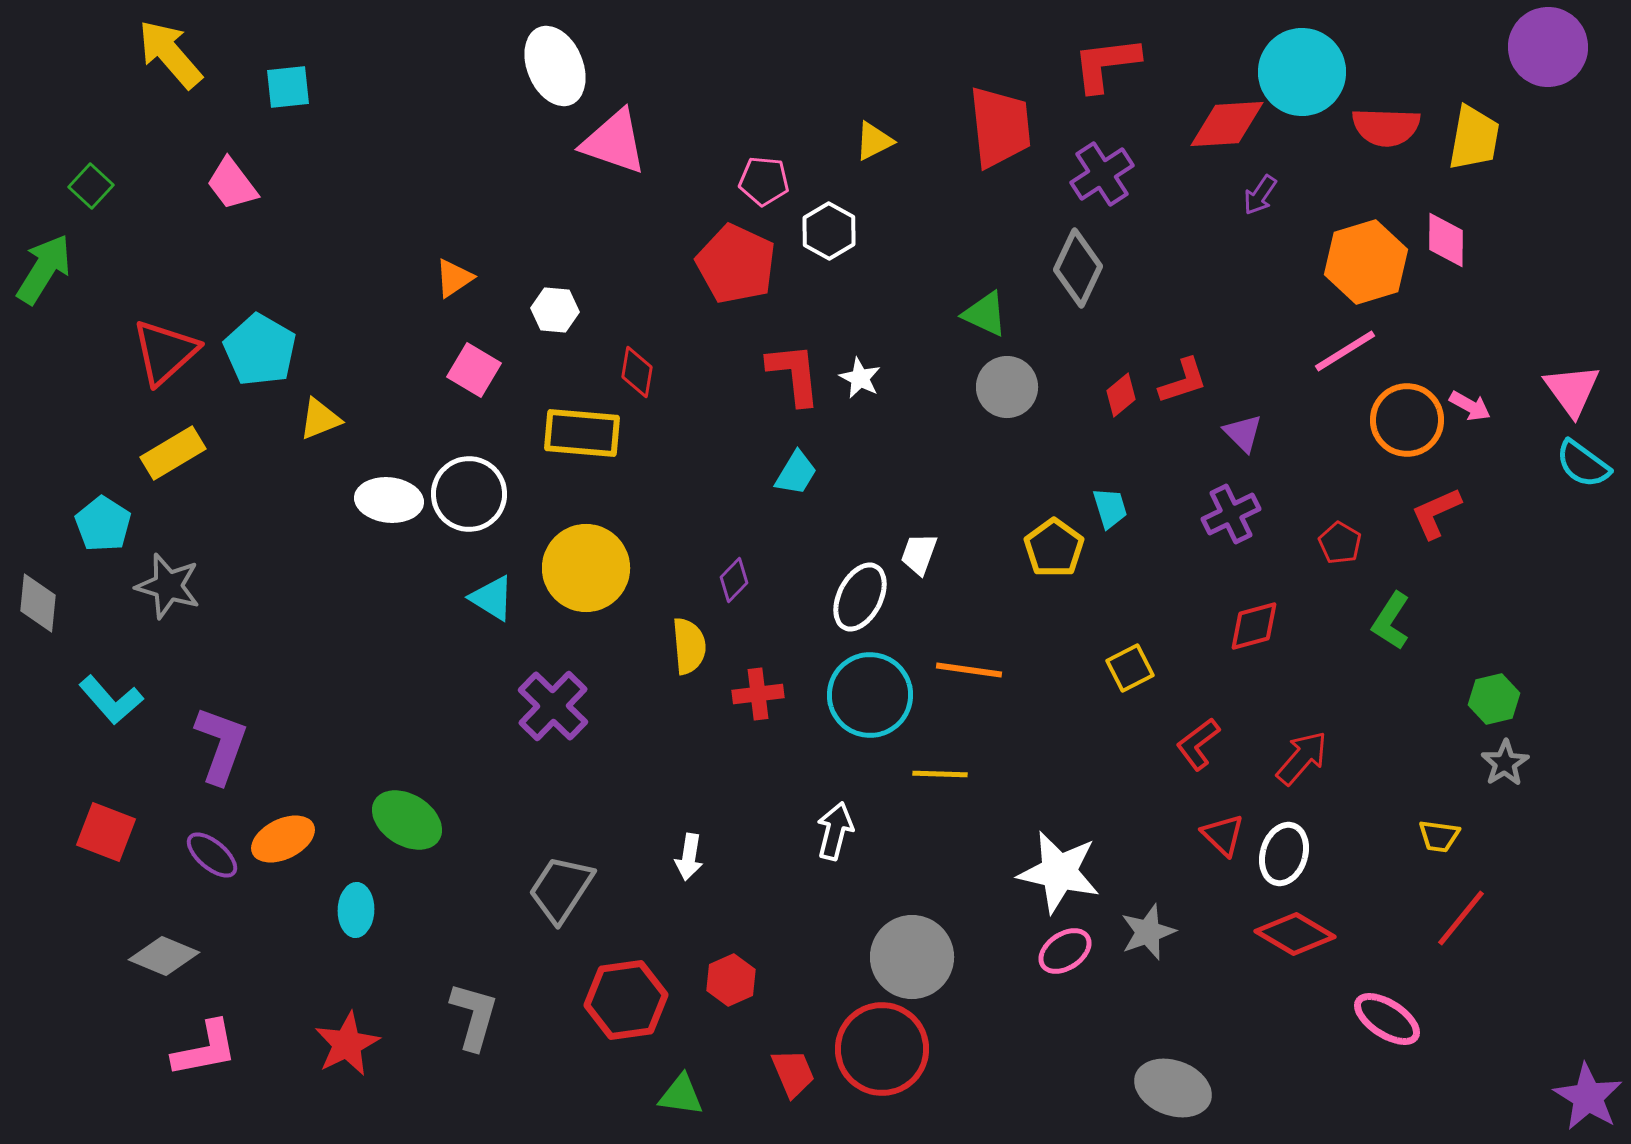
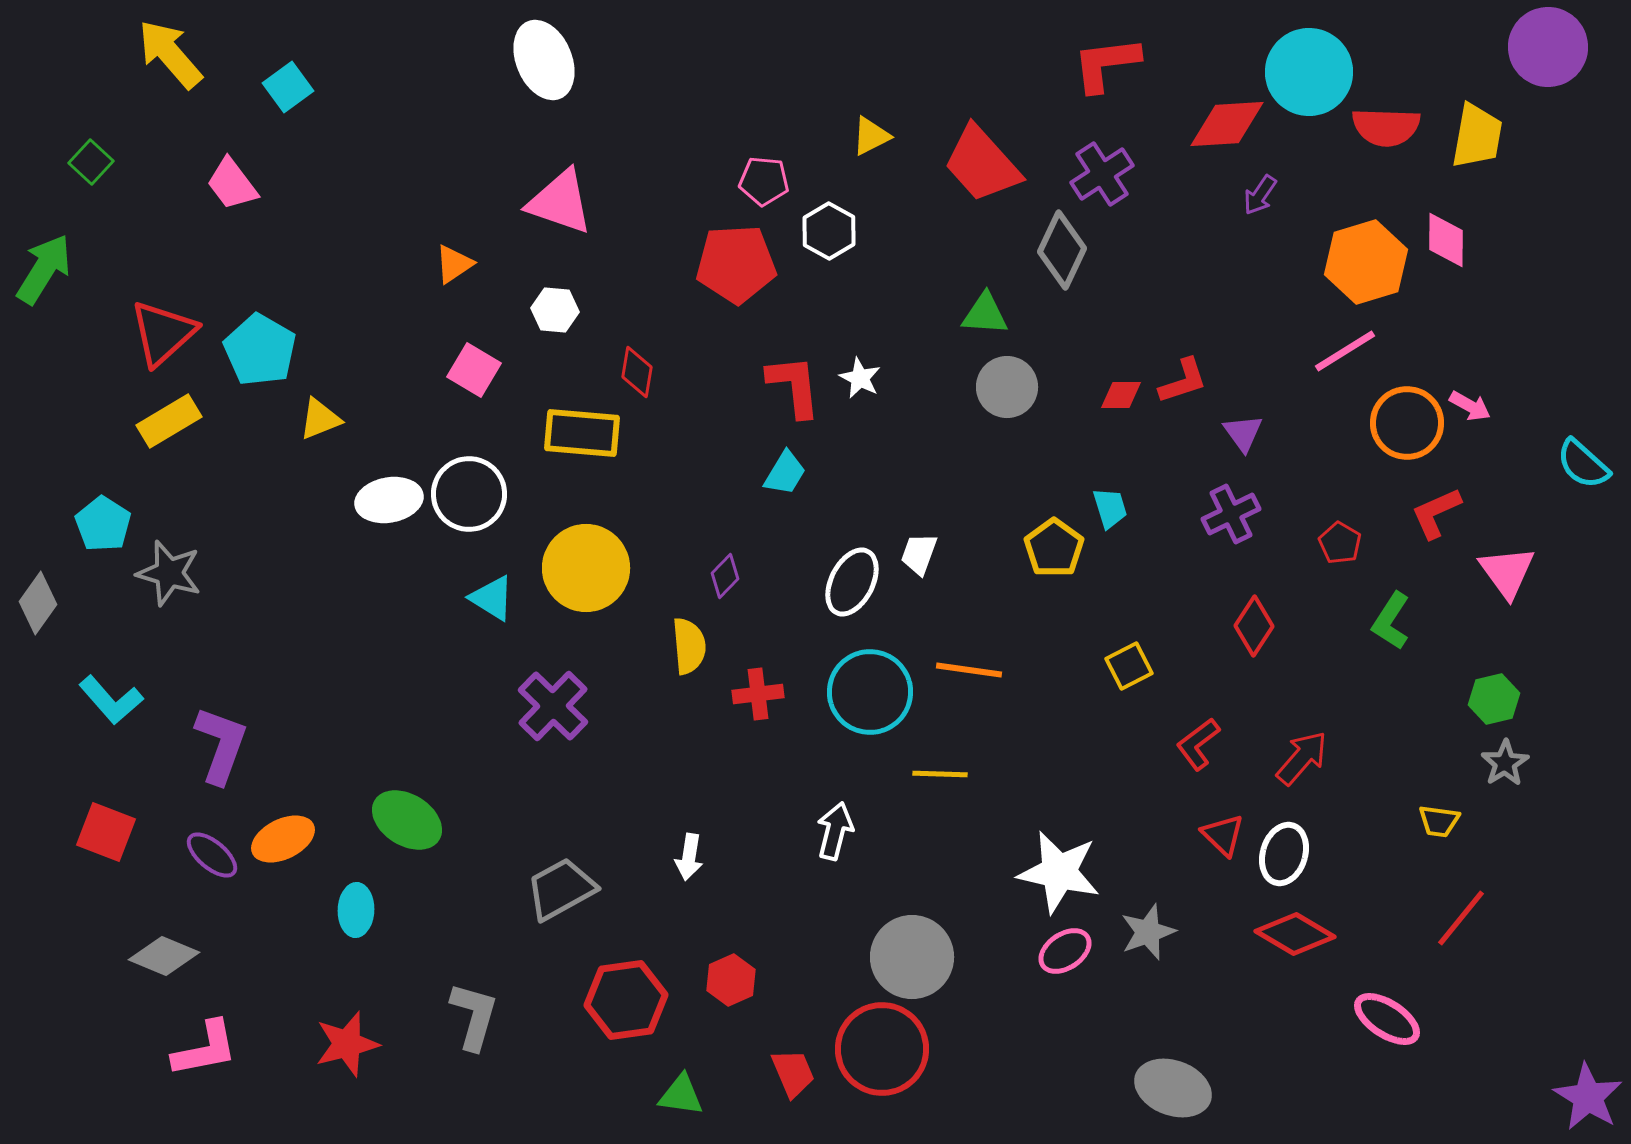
white ellipse at (555, 66): moved 11 px left, 6 px up
cyan circle at (1302, 72): moved 7 px right
cyan square at (288, 87): rotated 30 degrees counterclockwise
red trapezoid at (1000, 127): moved 18 px left, 37 px down; rotated 144 degrees clockwise
yellow trapezoid at (1474, 138): moved 3 px right, 2 px up
yellow triangle at (874, 141): moved 3 px left, 5 px up
pink triangle at (614, 142): moved 54 px left, 60 px down
green square at (91, 186): moved 24 px up
red pentagon at (736, 264): rotated 28 degrees counterclockwise
gray diamond at (1078, 268): moved 16 px left, 18 px up
orange triangle at (454, 278): moved 14 px up
green triangle at (985, 314): rotated 21 degrees counterclockwise
red triangle at (165, 352): moved 2 px left, 19 px up
red L-shape at (794, 374): moved 12 px down
pink triangle at (1572, 390): moved 65 px left, 182 px down
red diamond at (1121, 395): rotated 39 degrees clockwise
orange circle at (1407, 420): moved 3 px down
purple triangle at (1243, 433): rotated 9 degrees clockwise
yellow rectangle at (173, 453): moved 4 px left, 32 px up
cyan semicircle at (1583, 464): rotated 6 degrees clockwise
cyan trapezoid at (796, 473): moved 11 px left
white ellipse at (389, 500): rotated 16 degrees counterclockwise
purple diamond at (734, 580): moved 9 px left, 4 px up
gray star at (168, 586): moved 1 px right, 13 px up
white ellipse at (860, 597): moved 8 px left, 15 px up
gray diamond at (38, 603): rotated 30 degrees clockwise
red diamond at (1254, 626): rotated 42 degrees counterclockwise
yellow square at (1130, 668): moved 1 px left, 2 px up
cyan circle at (870, 695): moved 3 px up
yellow trapezoid at (1439, 836): moved 15 px up
gray trapezoid at (561, 889): rotated 28 degrees clockwise
red star at (347, 1044): rotated 12 degrees clockwise
